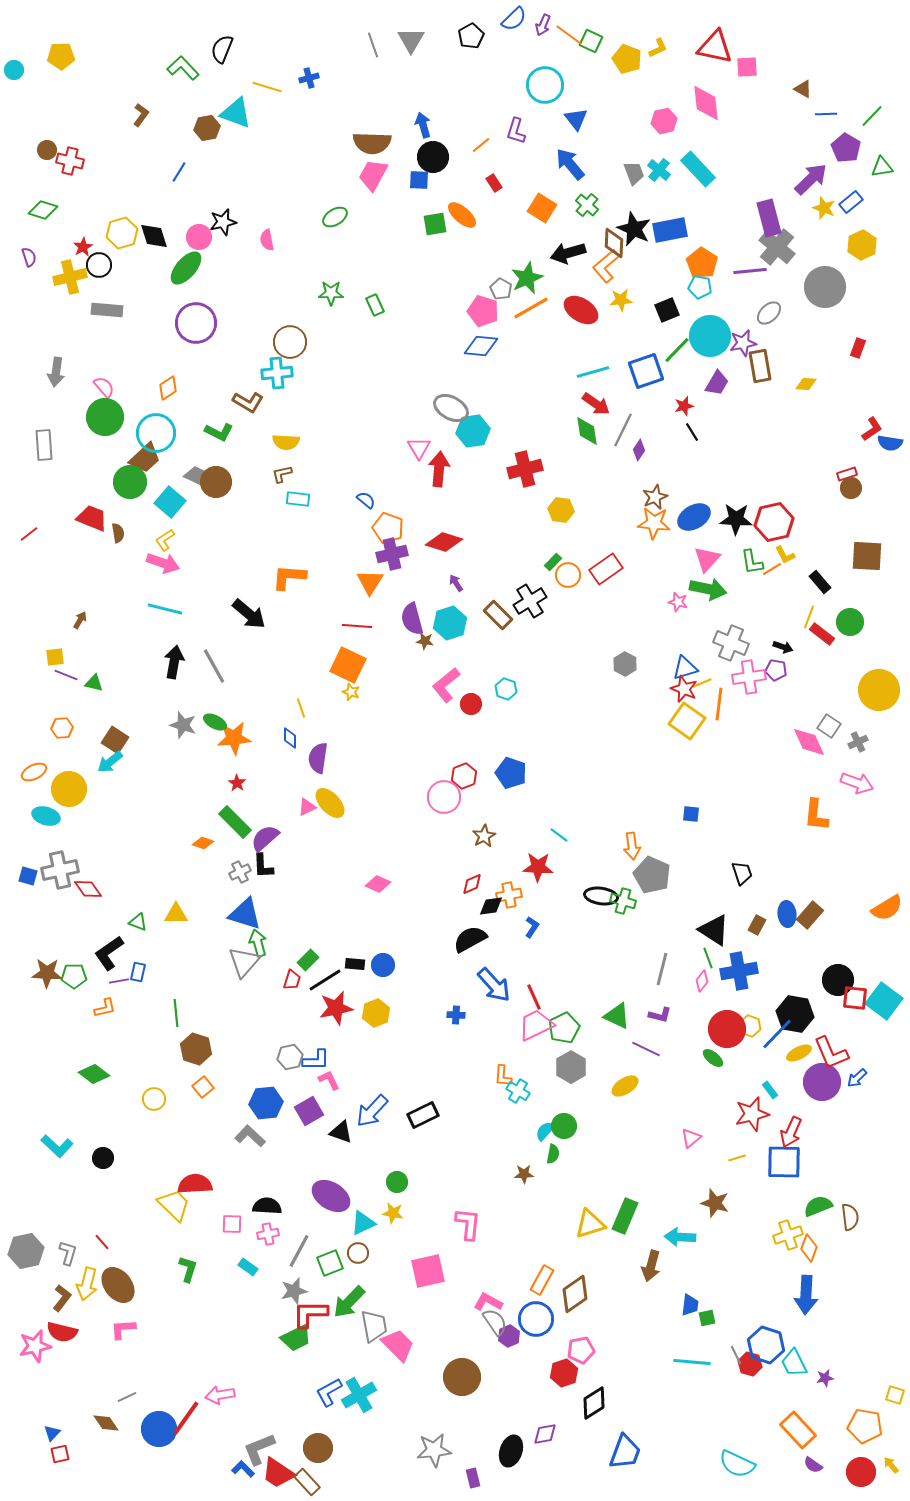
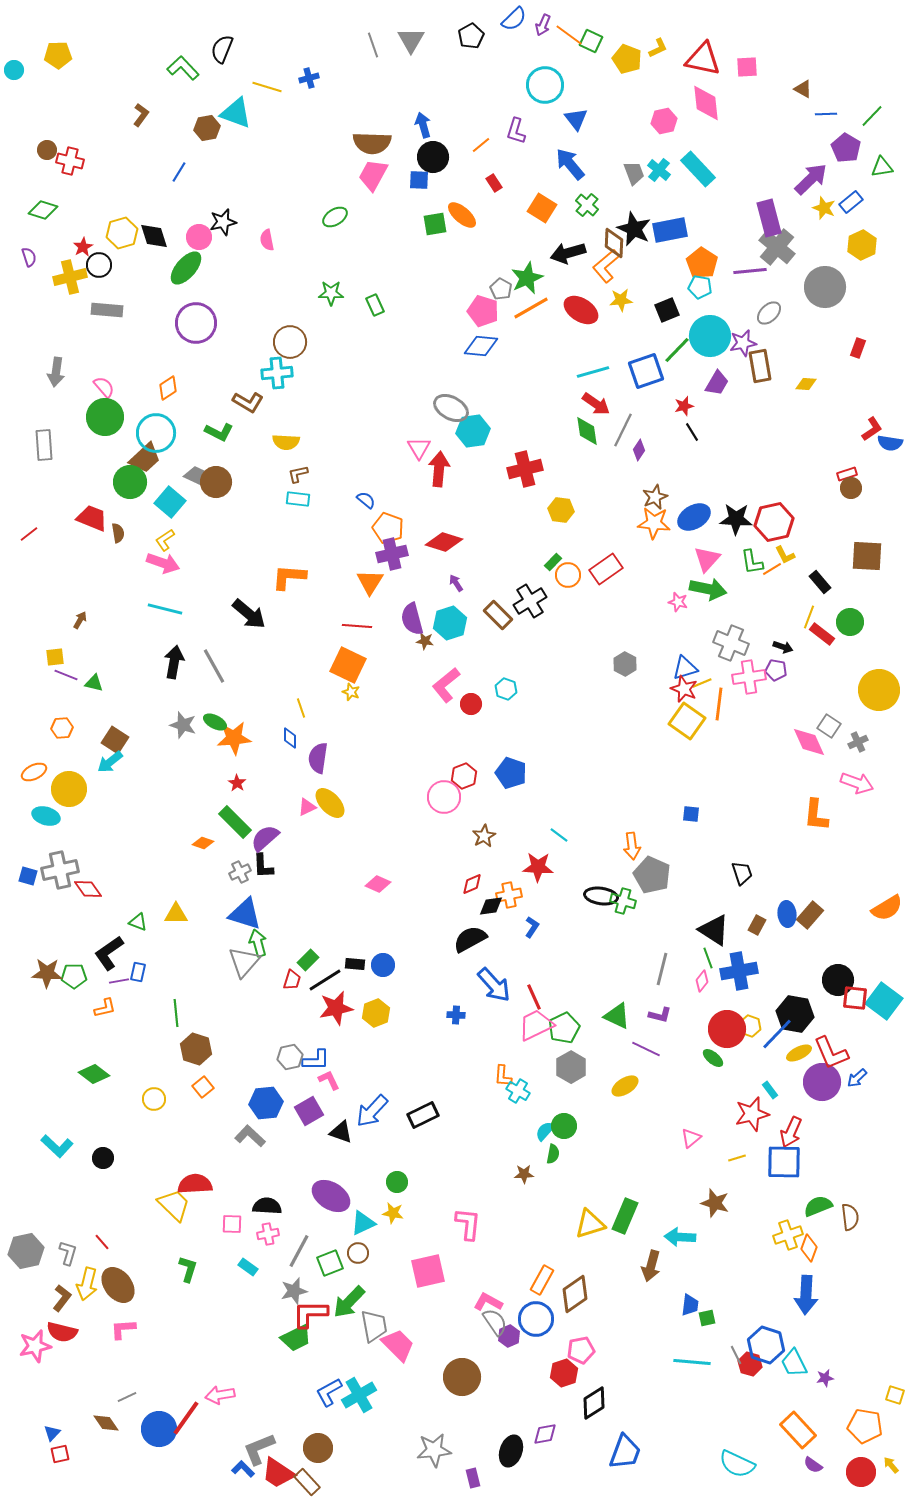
red triangle at (715, 47): moved 12 px left, 12 px down
yellow pentagon at (61, 56): moved 3 px left, 1 px up
brown L-shape at (282, 474): moved 16 px right
